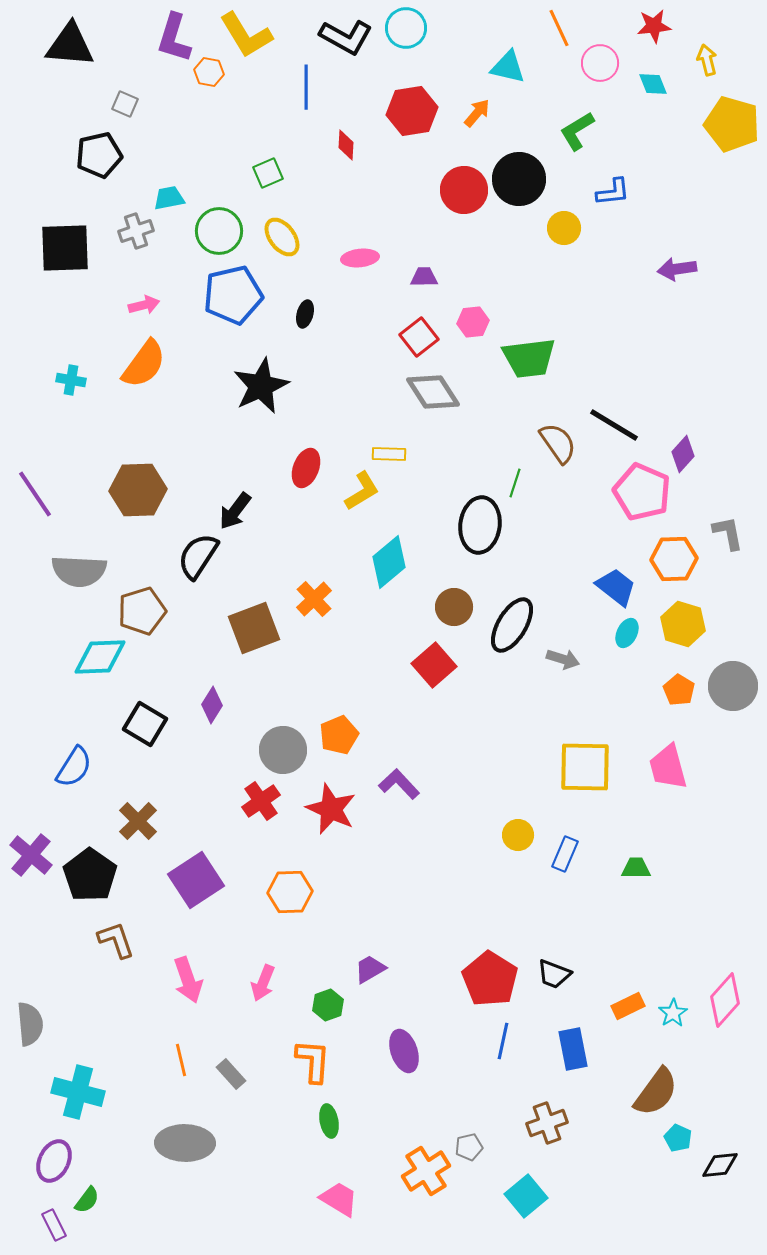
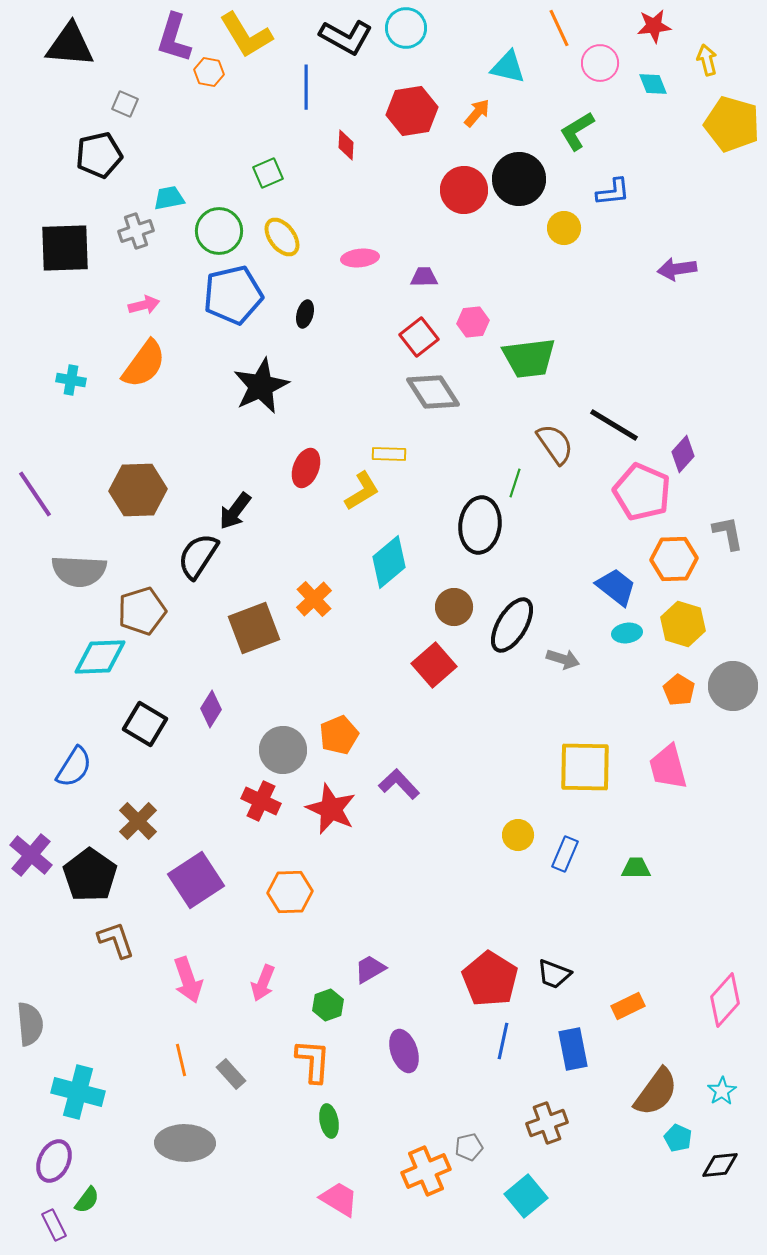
brown semicircle at (558, 443): moved 3 px left, 1 px down
cyan ellipse at (627, 633): rotated 56 degrees clockwise
purple diamond at (212, 705): moved 1 px left, 4 px down
red cross at (261, 801): rotated 30 degrees counterclockwise
cyan star at (673, 1013): moved 49 px right, 78 px down
orange cross at (426, 1171): rotated 9 degrees clockwise
